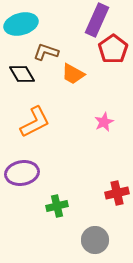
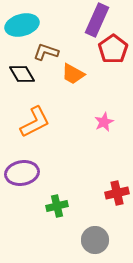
cyan ellipse: moved 1 px right, 1 px down
